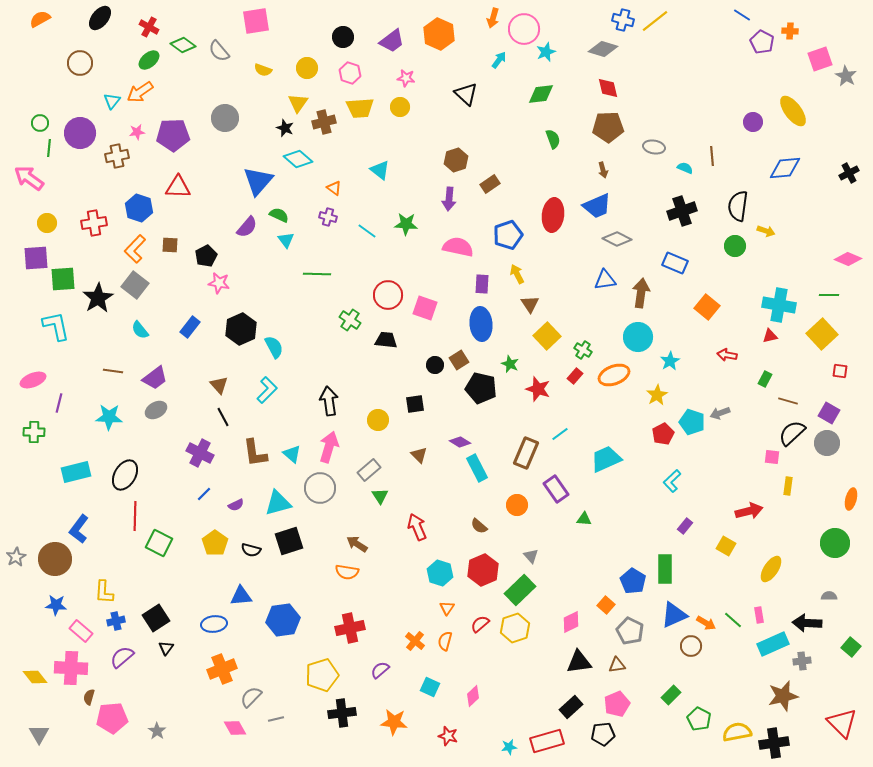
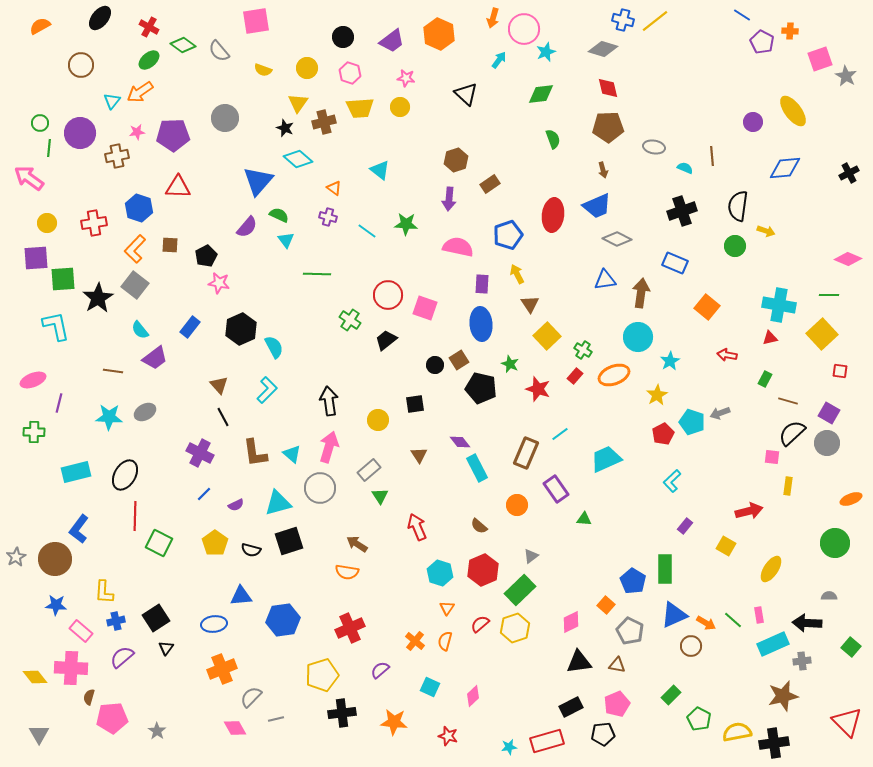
orange semicircle at (40, 19): moved 7 px down
brown circle at (80, 63): moved 1 px right, 2 px down
red triangle at (770, 336): moved 2 px down
black trapezoid at (386, 340): rotated 45 degrees counterclockwise
purple trapezoid at (155, 378): moved 20 px up
gray ellipse at (156, 410): moved 11 px left, 2 px down
purple diamond at (460, 442): rotated 20 degrees clockwise
brown triangle at (419, 455): rotated 12 degrees clockwise
orange ellipse at (851, 499): rotated 55 degrees clockwise
gray triangle at (531, 556): rotated 35 degrees clockwise
red cross at (350, 628): rotated 12 degrees counterclockwise
brown triangle at (617, 665): rotated 18 degrees clockwise
black rectangle at (571, 707): rotated 15 degrees clockwise
red triangle at (842, 723): moved 5 px right, 1 px up
